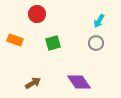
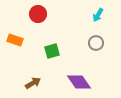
red circle: moved 1 px right
cyan arrow: moved 1 px left, 6 px up
green square: moved 1 px left, 8 px down
